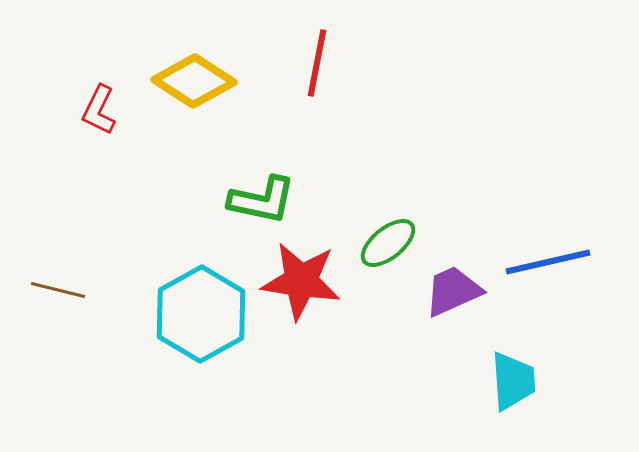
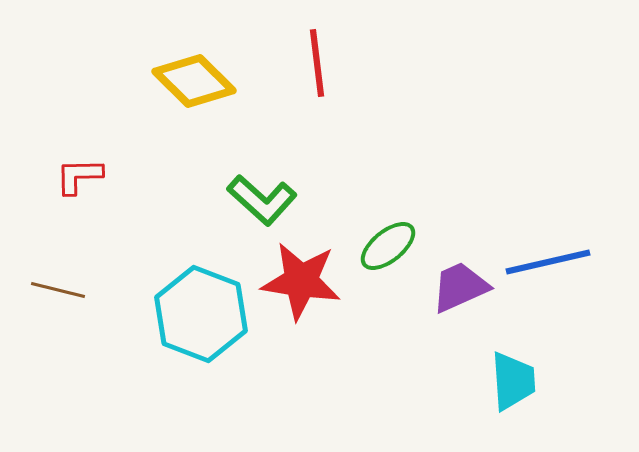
red line: rotated 18 degrees counterclockwise
yellow diamond: rotated 12 degrees clockwise
red L-shape: moved 20 px left, 66 px down; rotated 63 degrees clockwise
green L-shape: rotated 30 degrees clockwise
green ellipse: moved 3 px down
purple trapezoid: moved 7 px right, 4 px up
cyan hexagon: rotated 10 degrees counterclockwise
